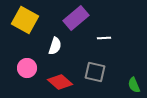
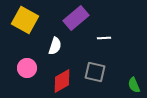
red diamond: moved 2 px right, 1 px up; rotated 70 degrees counterclockwise
